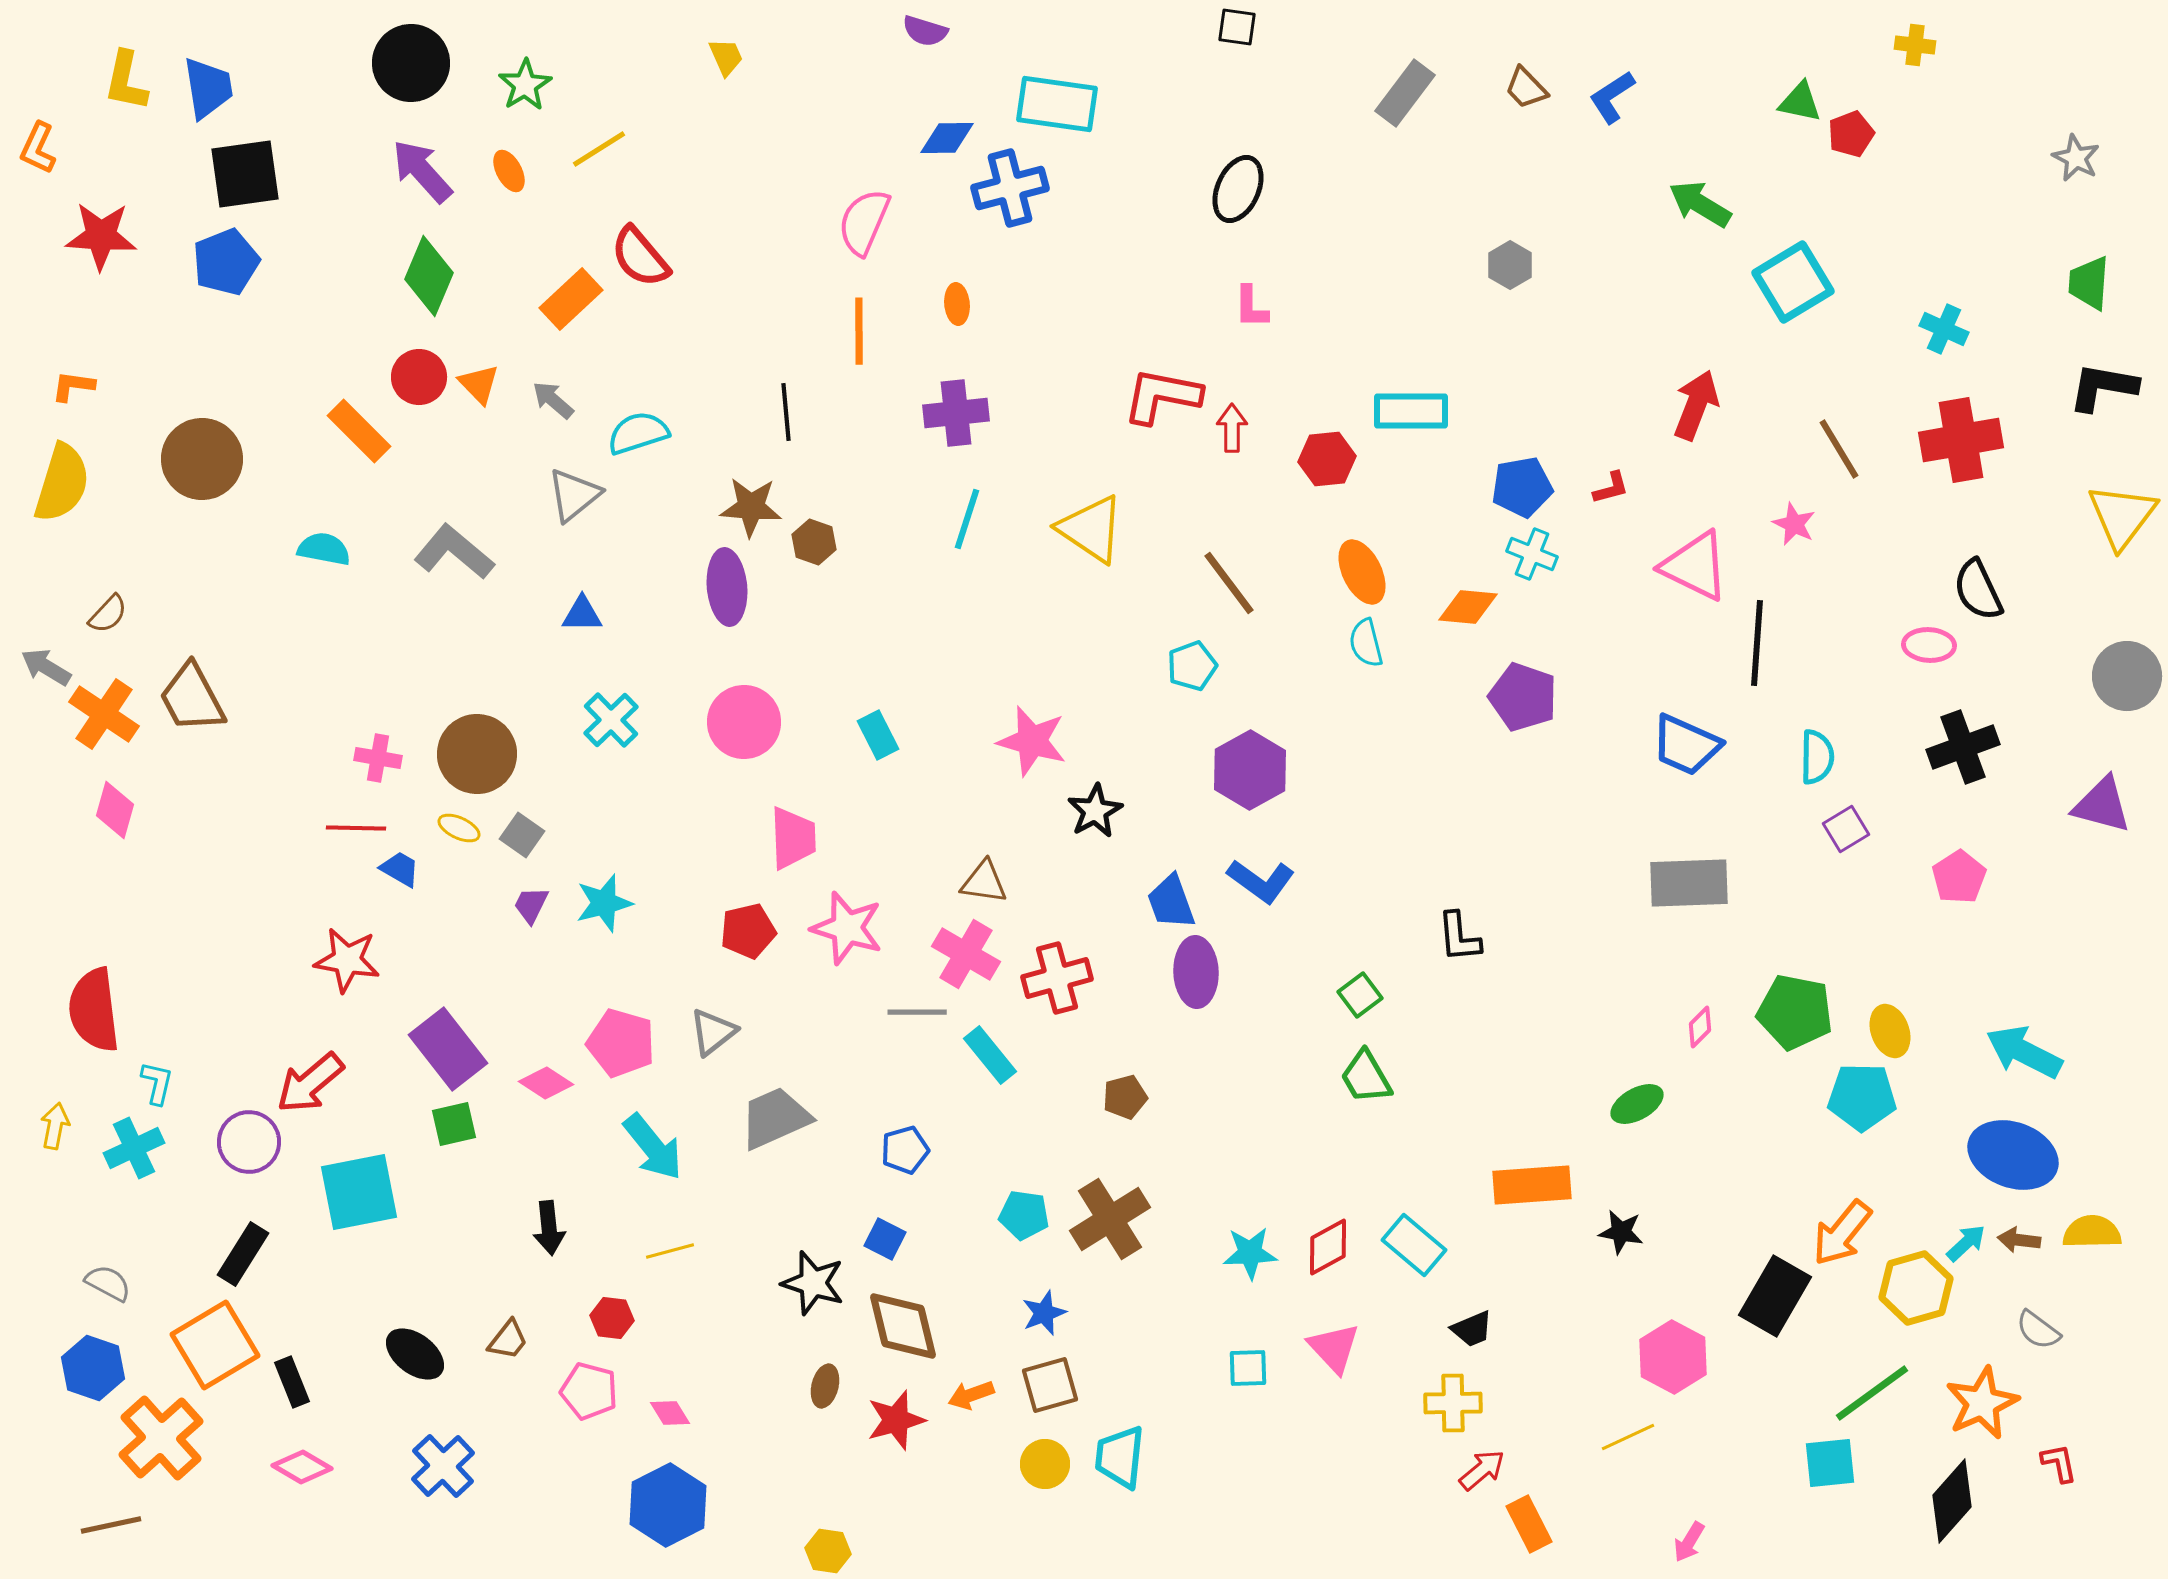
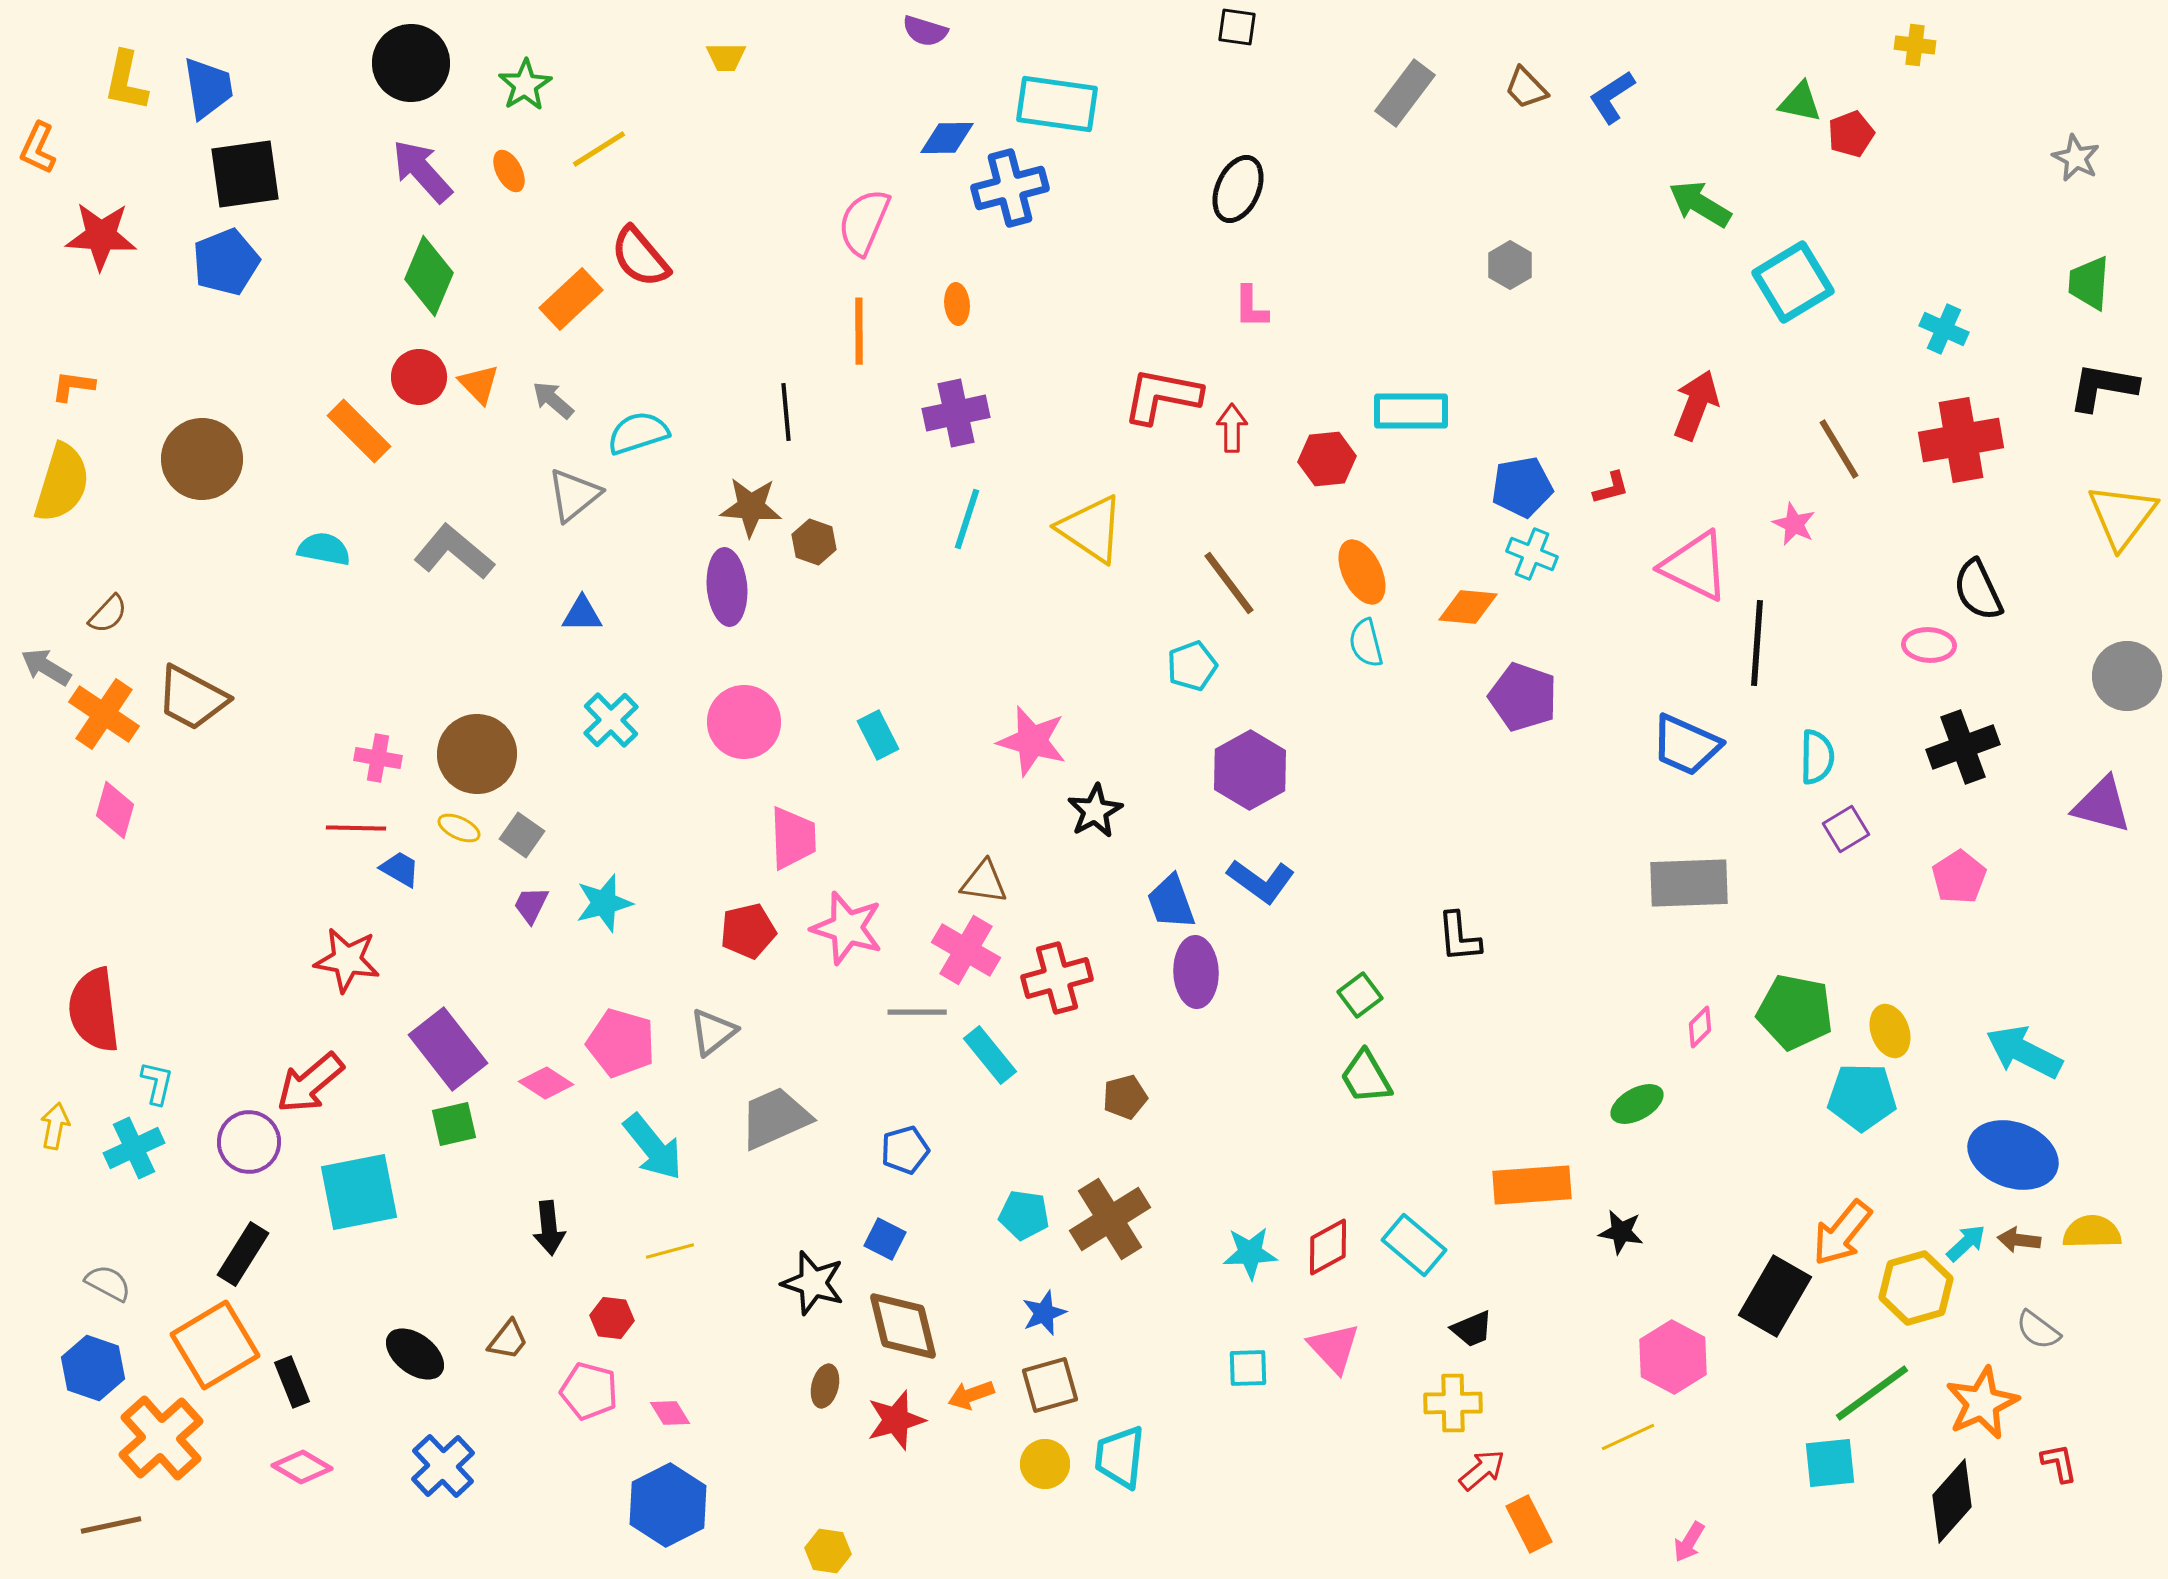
yellow trapezoid at (726, 57): rotated 114 degrees clockwise
purple cross at (956, 413): rotated 6 degrees counterclockwise
brown trapezoid at (192, 698): rotated 34 degrees counterclockwise
pink cross at (966, 954): moved 4 px up
